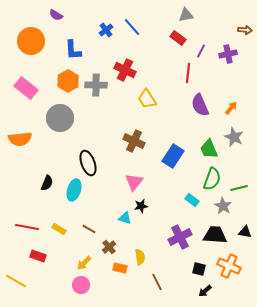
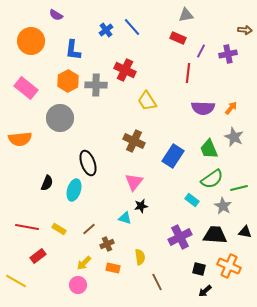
red rectangle at (178, 38): rotated 14 degrees counterclockwise
blue L-shape at (73, 50): rotated 10 degrees clockwise
yellow trapezoid at (147, 99): moved 2 px down
purple semicircle at (200, 105): moved 3 px right, 3 px down; rotated 65 degrees counterclockwise
green semicircle at (212, 179): rotated 35 degrees clockwise
brown line at (89, 229): rotated 72 degrees counterclockwise
brown cross at (109, 247): moved 2 px left, 3 px up; rotated 16 degrees clockwise
red rectangle at (38, 256): rotated 56 degrees counterclockwise
orange rectangle at (120, 268): moved 7 px left
pink circle at (81, 285): moved 3 px left
